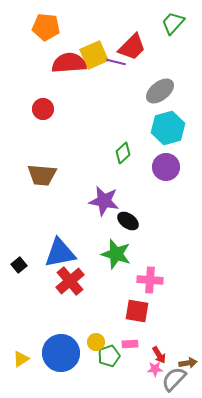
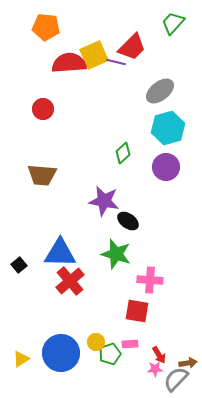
blue triangle: rotated 12 degrees clockwise
green pentagon: moved 1 px right, 2 px up
gray semicircle: moved 2 px right
